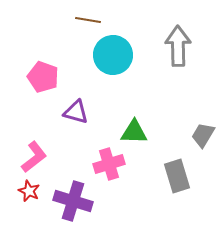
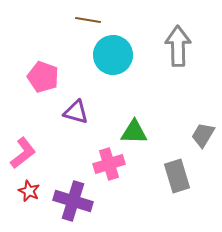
pink L-shape: moved 11 px left, 4 px up
